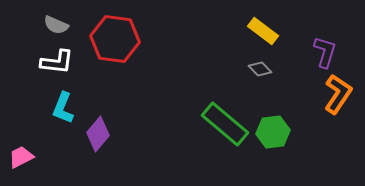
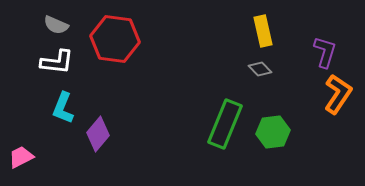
yellow rectangle: rotated 40 degrees clockwise
green rectangle: rotated 72 degrees clockwise
